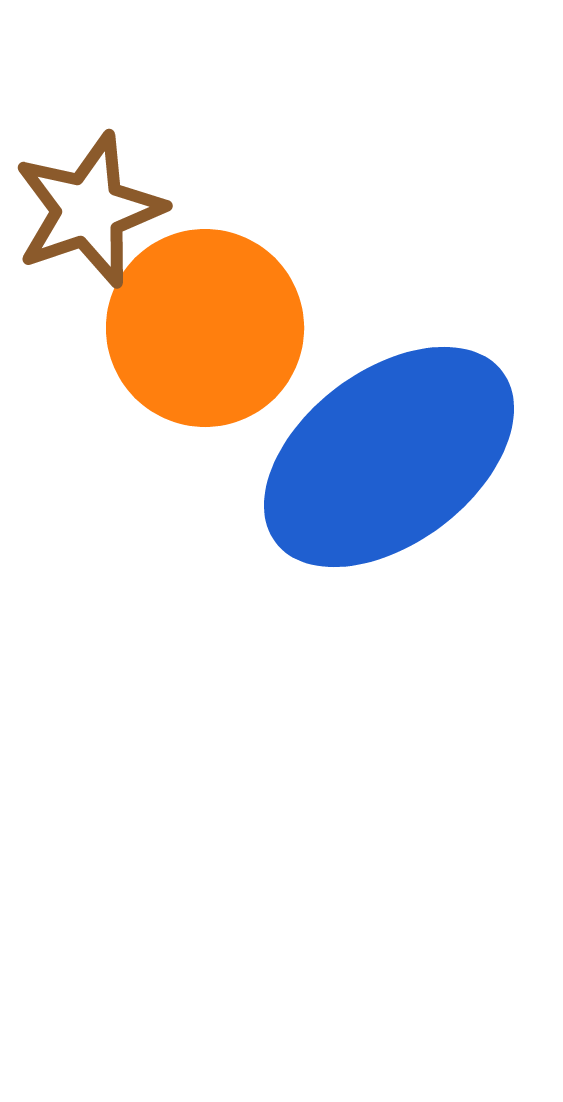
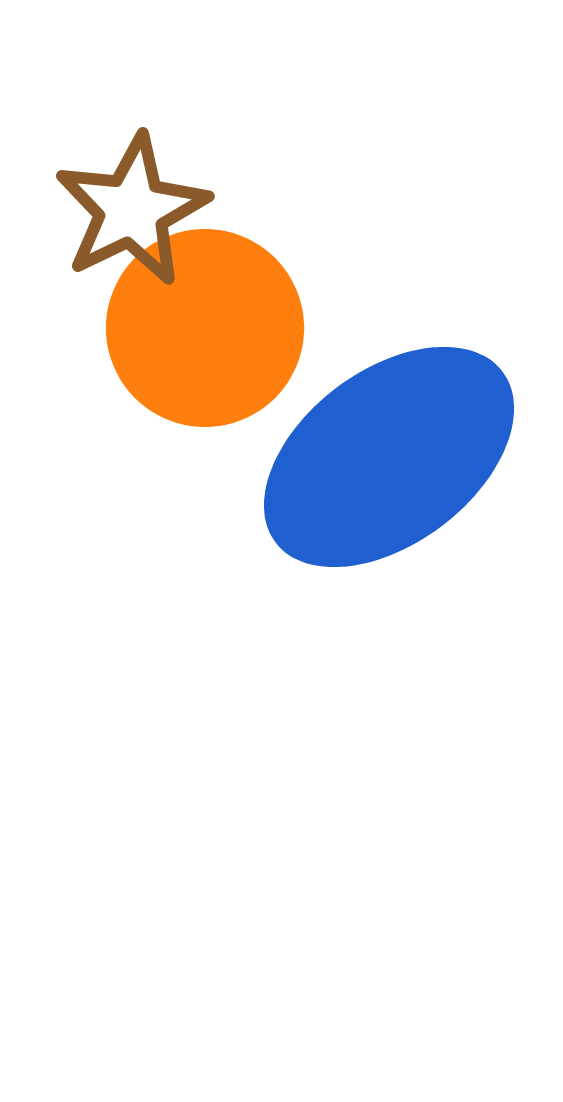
brown star: moved 43 px right; rotated 7 degrees counterclockwise
